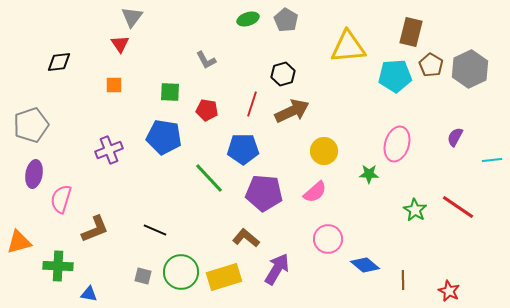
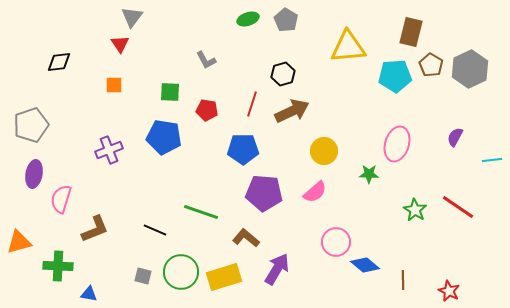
green line at (209, 178): moved 8 px left, 34 px down; rotated 28 degrees counterclockwise
pink circle at (328, 239): moved 8 px right, 3 px down
